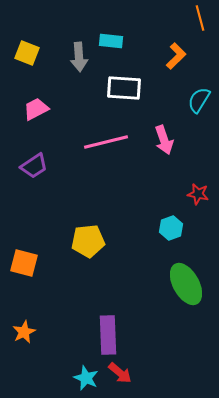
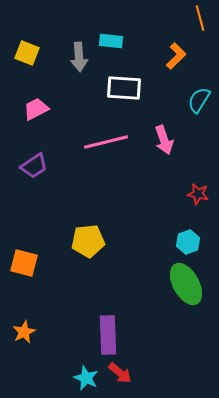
cyan hexagon: moved 17 px right, 14 px down
